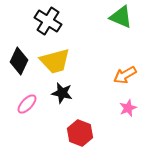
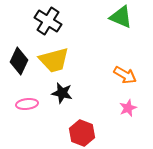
yellow trapezoid: moved 1 px left, 1 px up
orange arrow: rotated 120 degrees counterclockwise
pink ellipse: rotated 40 degrees clockwise
red hexagon: moved 2 px right
